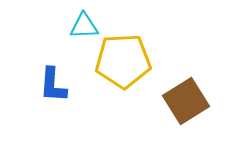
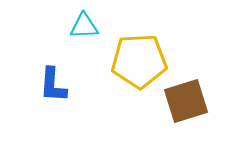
yellow pentagon: moved 16 px right
brown square: rotated 15 degrees clockwise
